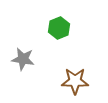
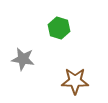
green hexagon: rotated 20 degrees counterclockwise
